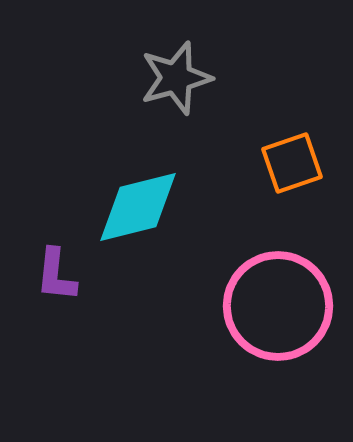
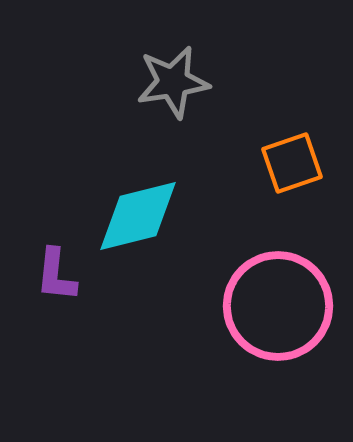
gray star: moved 3 px left, 4 px down; rotated 6 degrees clockwise
cyan diamond: moved 9 px down
